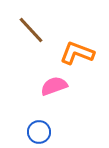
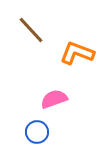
pink semicircle: moved 13 px down
blue circle: moved 2 px left
